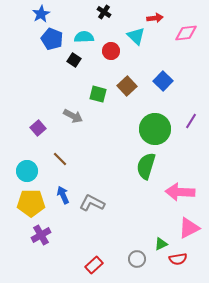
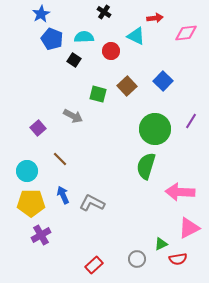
cyan triangle: rotated 18 degrees counterclockwise
